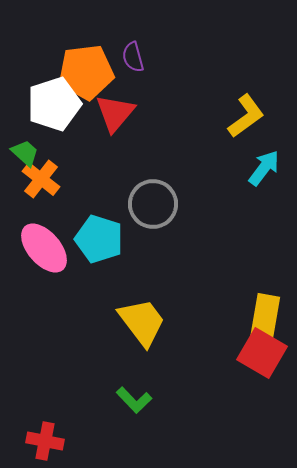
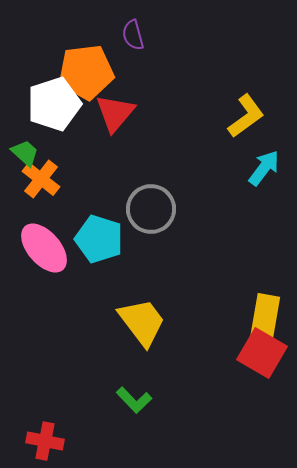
purple semicircle: moved 22 px up
gray circle: moved 2 px left, 5 px down
